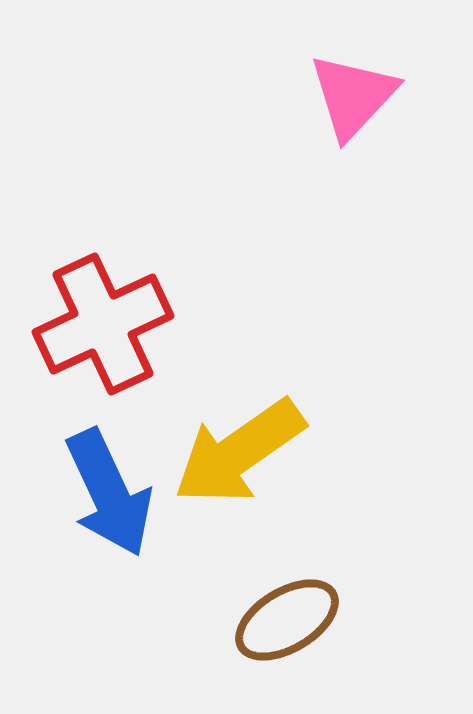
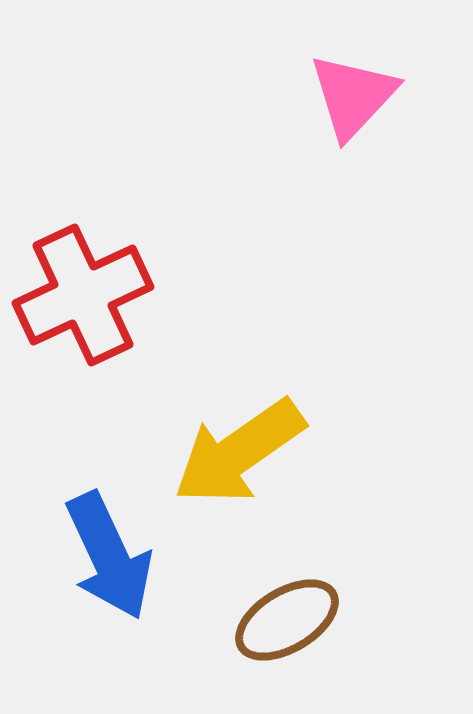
red cross: moved 20 px left, 29 px up
blue arrow: moved 63 px down
